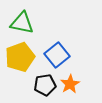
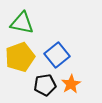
orange star: moved 1 px right
